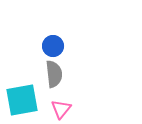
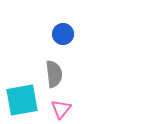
blue circle: moved 10 px right, 12 px up
